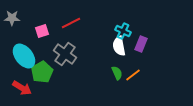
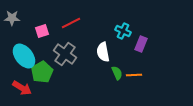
white semicircle: moved 16 px left, 6 px down
orange line: moved 1 px right; rotated 35 degrees clockwise
